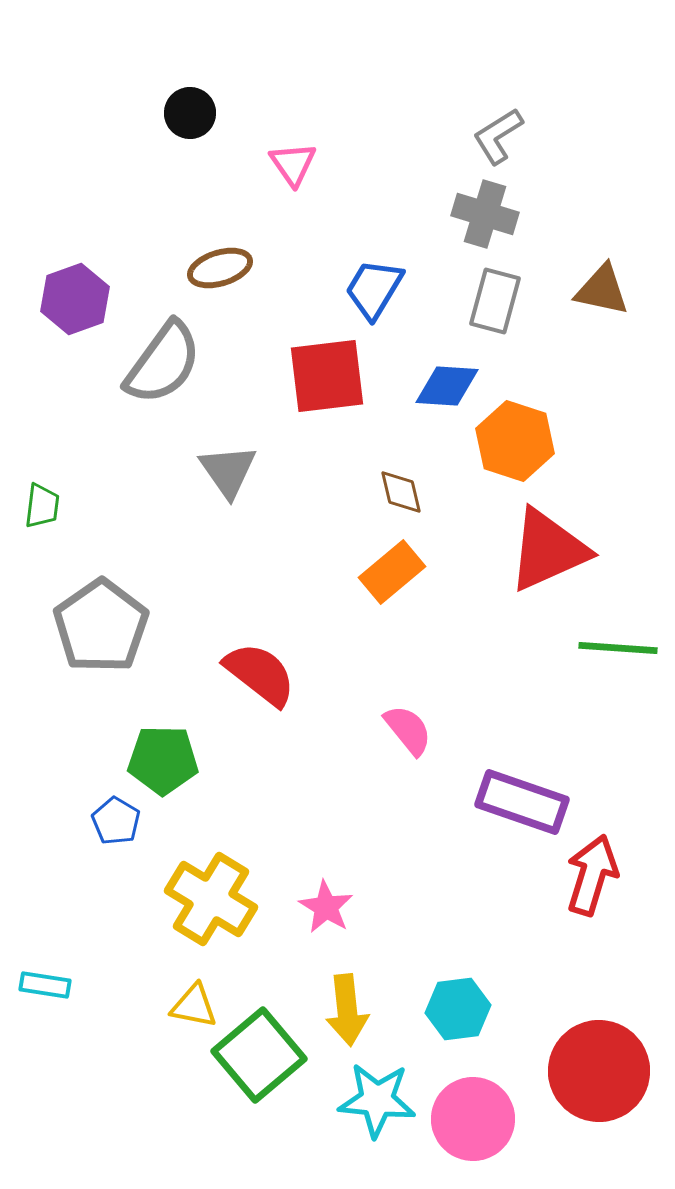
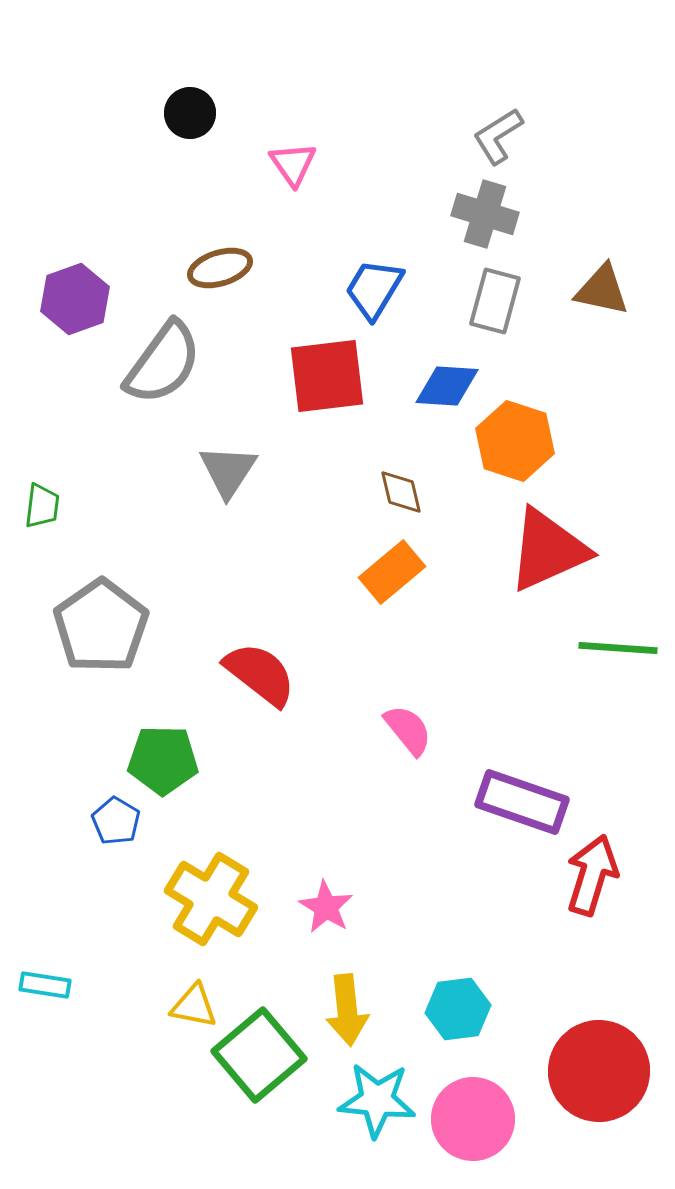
gray triangle: rotated 8 degrees clockwise
